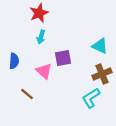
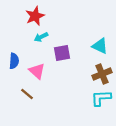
red star: moved 4 px left, 3 px down
cyan arrow: rotated 48 degrees clockwise
purple square: moved 1 px left, 5 px up
pink triangle: moved 7 px left
cyan L-shape: moved 10 px right; rotated 30 degrees clockwise
